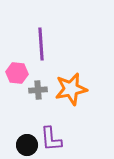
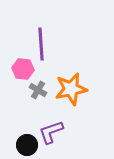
pink hexagon: moved 6 px right, 4 px up
gray cross: rotated 36 degrees clockwise
purple L-shape: moved 7 px up; rotated 76 degrees clockwise
